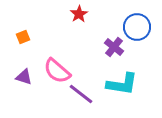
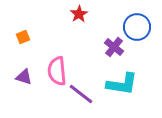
pink semicircle: rotated 44 degrees clockwise
